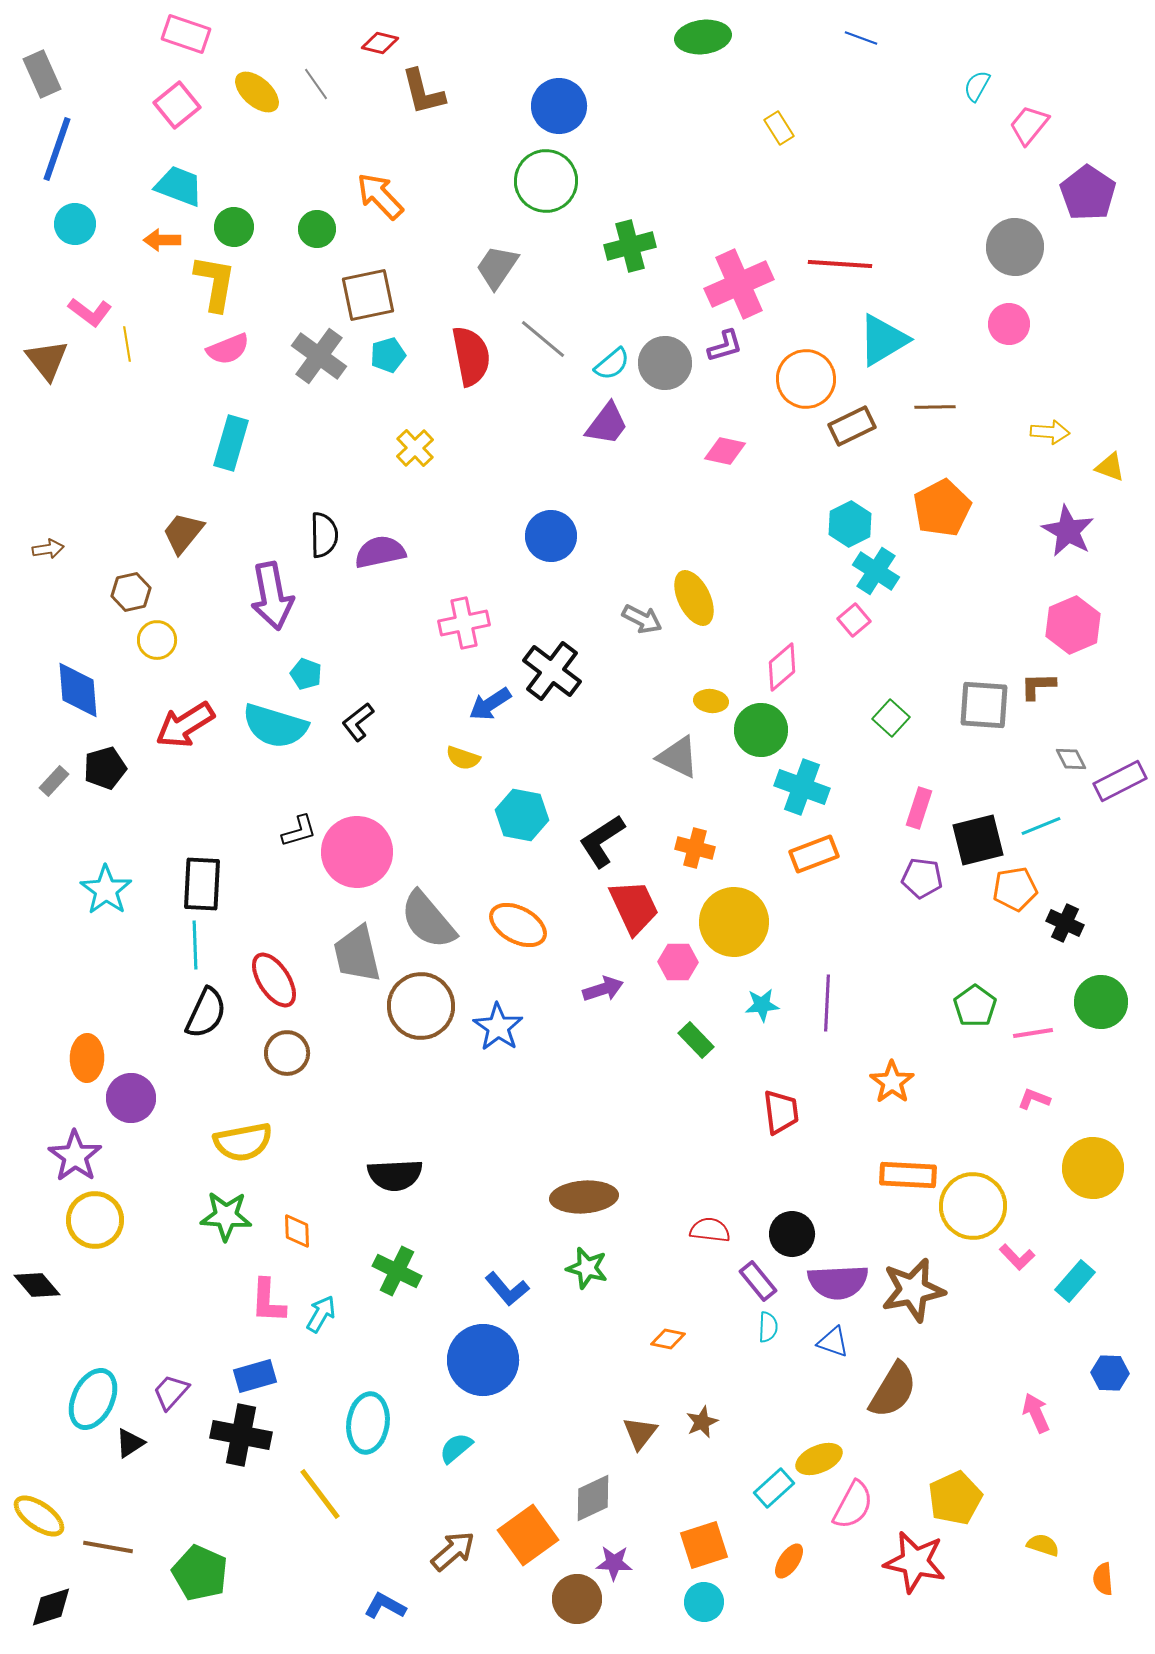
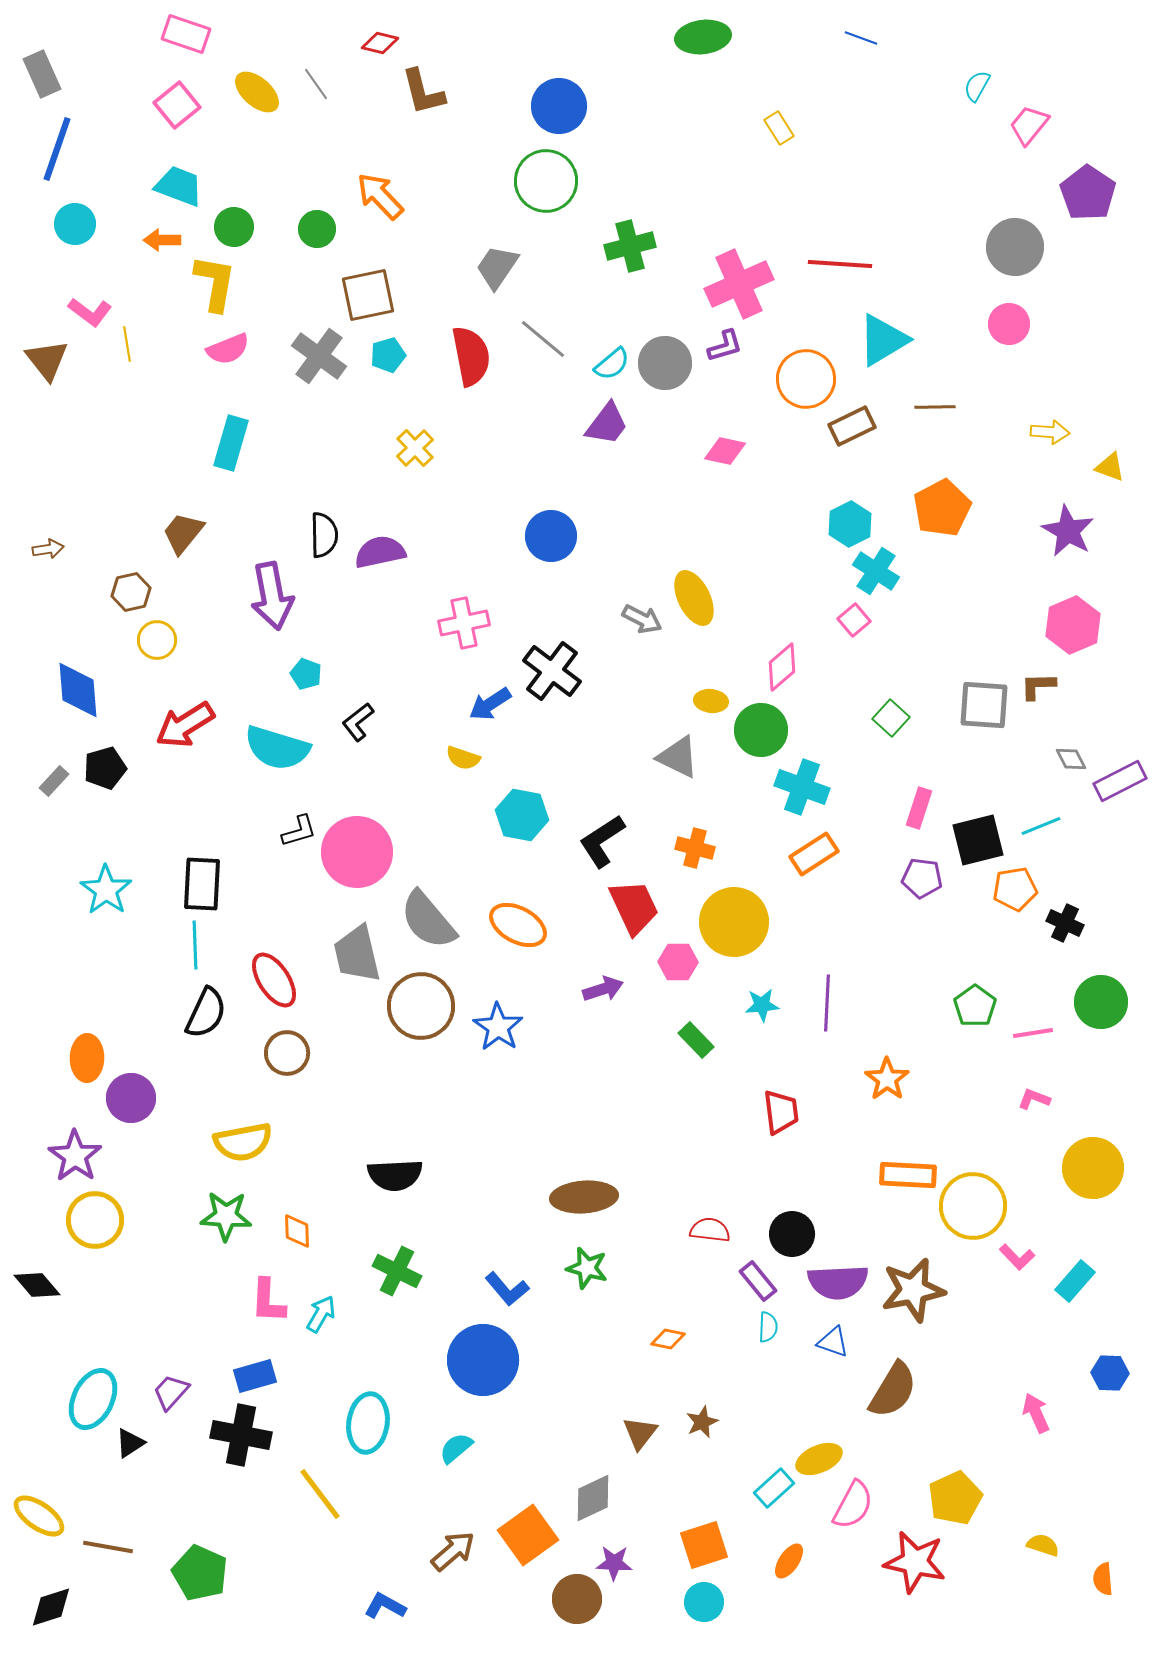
cyan semicircle at (275, 726): moved 2 px right, 22 px down
orange rectangle at (814, 854): rotated 12 degrees counterclockwise
orange star at (892, 1082): moved 5 px left, 3 px up
